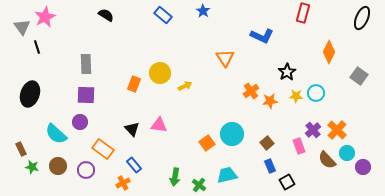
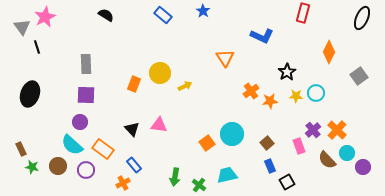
gray square at (359, 76): rotated 18 degrees clockwise
cyan semicircle at (56, 134): moved 16 px right, 11 px down
